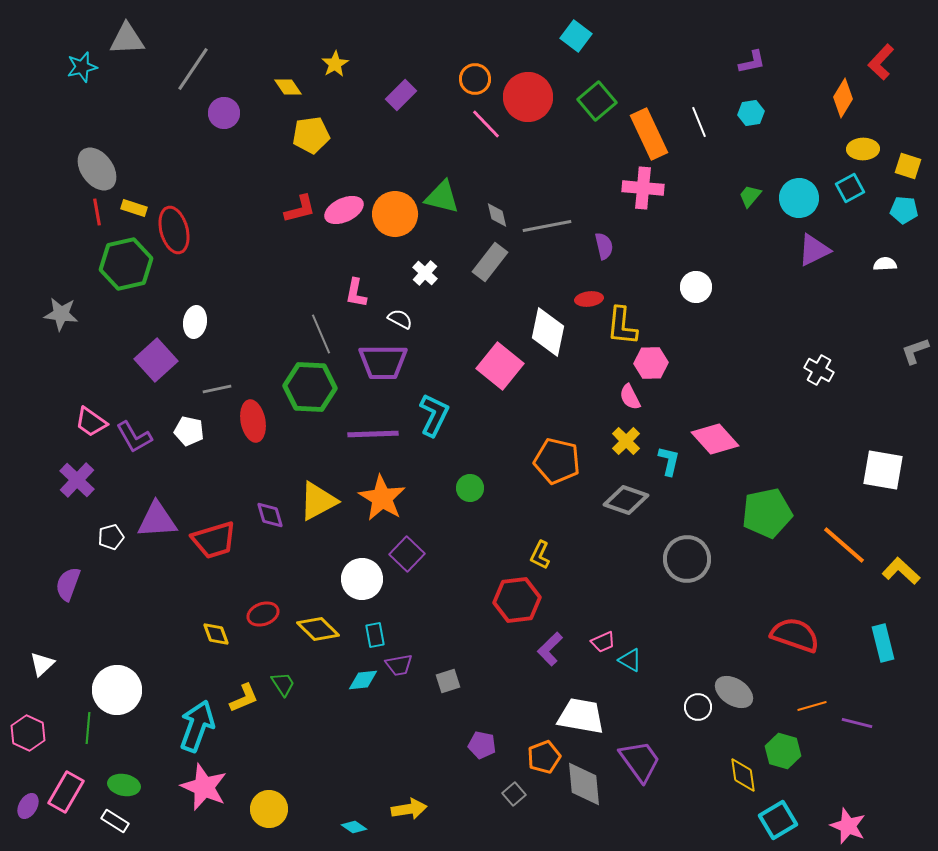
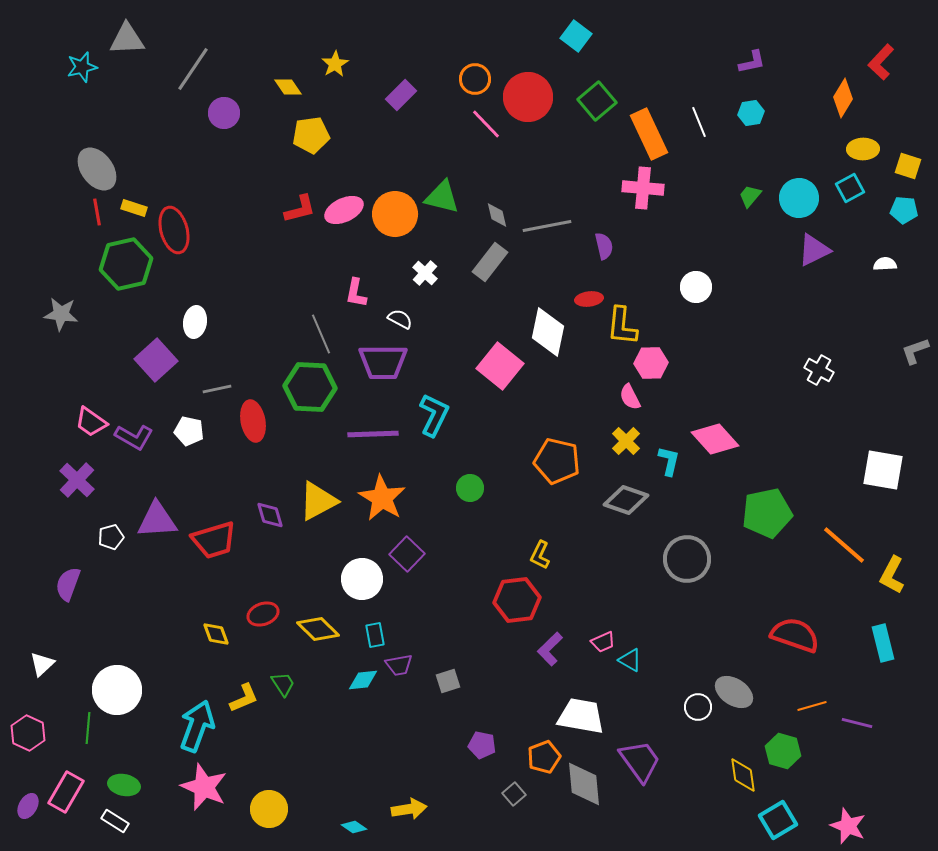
purple L-shape at (134, 437): rotated 30 degrees counterclockwise
yellow L-shape at (901, 571): moved 9 px left, 4 px down; rotated 105 degrees counterclockwise
